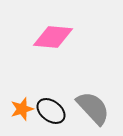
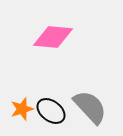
gray semicircle: moved 3 px left, 1 px up
